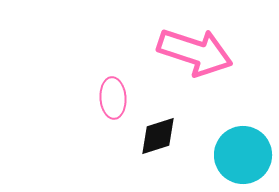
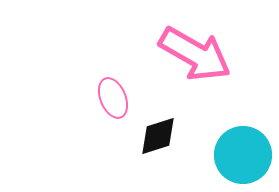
pink arrow: moved 2 px down; rotated 12 degrees clockwise
pink ellipse: rotated 18 degrees counterclockwise
